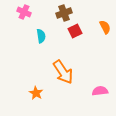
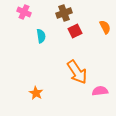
orange arrow: moved 14 px right
